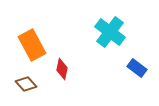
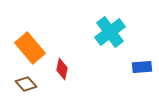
cyan cross: rotated 16 degrees clockwise
orange rectangle: moved 2 px left, 3 px down; rotated 12 degrees counterclockwise
blue rectangle: moved 5 px right, 1 px up; rotated 42 degrees counterclockwise
